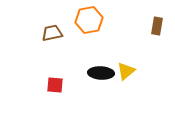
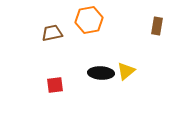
red square: rotated 12 degrees counterclockwise
